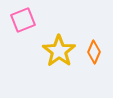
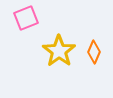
pink square: moved 3 px right, 2 px up
